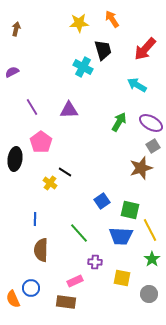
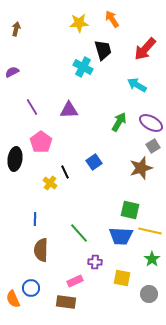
black line: rotated 32 degrees clockwise
blue square: moved 8 px left, 39 px up
yellow line: moved 1 px down; rotated 50 degrees counterclockwise
